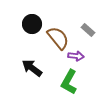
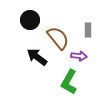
black circle: moved 2 px left, 4 px up
gray rectangle: rotated 48 degrees clockwise
purple arrow: moved 3 px right
black arrow: moved 5 px right, 11 px up
